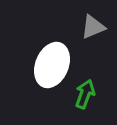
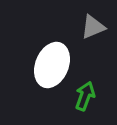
green arrow: moved 2 px down
